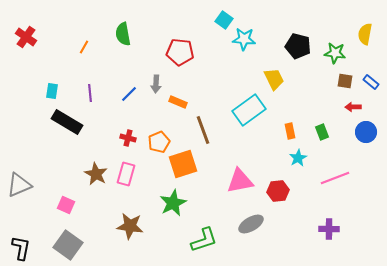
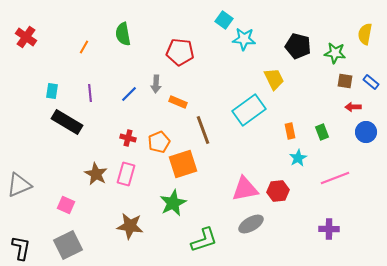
pink triangle at (240, 181): moved 5 px right, 8 px down
gray square at (68, 245): rotated 28 degrees clockwise
